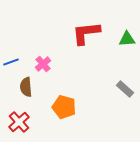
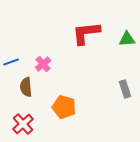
gray rectangle: rotated 30 degrees clockwise
red cross: moved 4 px right, 2 px down
